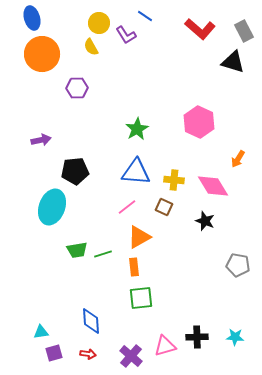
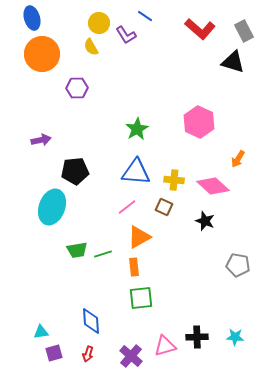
pink diamond: rotated 16 degrees counterclockwise
red arrow: rotated 98 degrees clockwise
